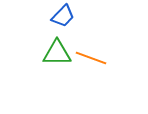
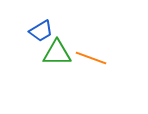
blue trapezoid: moved 22 px left, 15 px down; rotated 15 degrees clockwise
